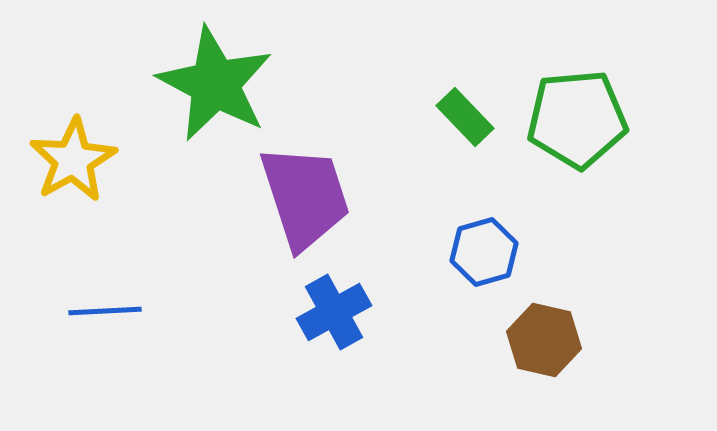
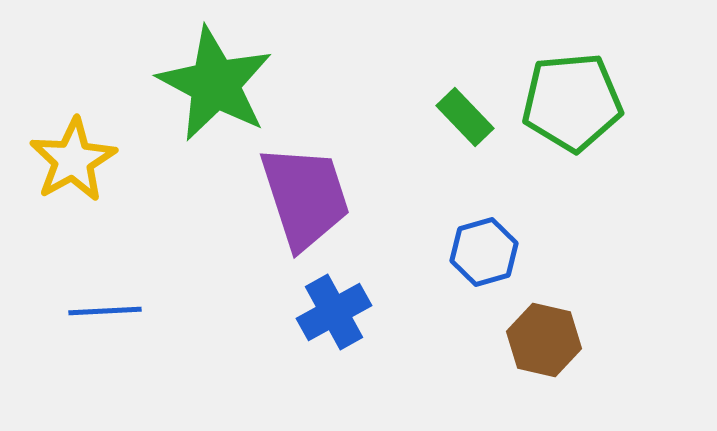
green pentagon: moved 5 px left, 17 px up
